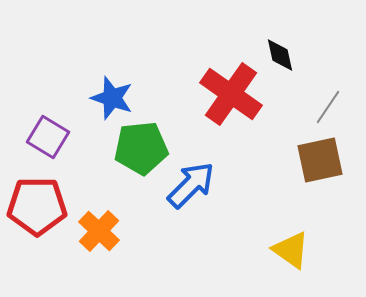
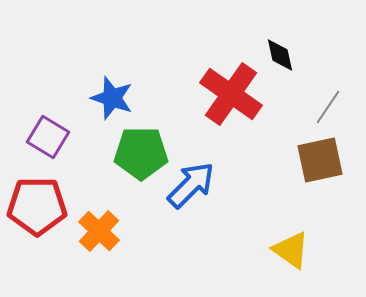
green pentagon: moved 5 px down; rotated 6 degrees clockwise
